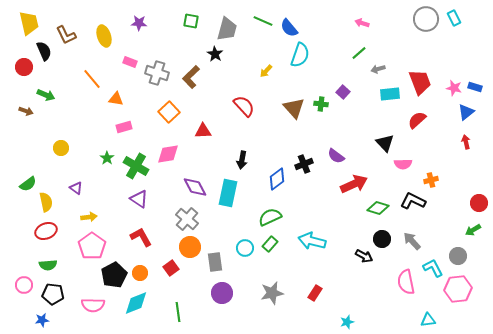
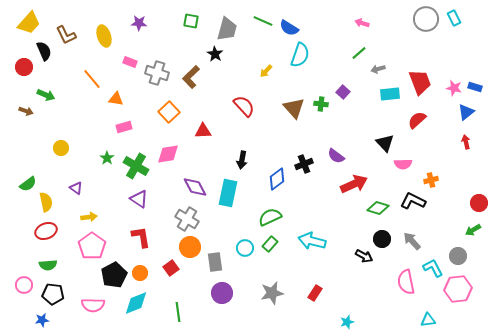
yellow trapezoid at (29, 23): rotated 55 degrees clockwise
blue semicircle at (289, 28): rotated 18 degrees counterclockwise
gray cross at (187, 219): rotated 10 degrees counterclockwise
red L-shape at (141, 237): rotated 20 degrees clockwise
